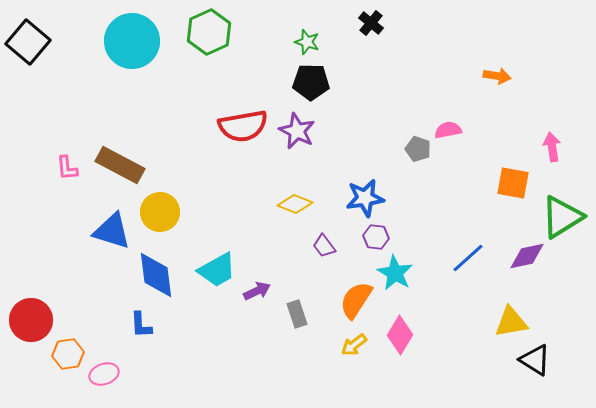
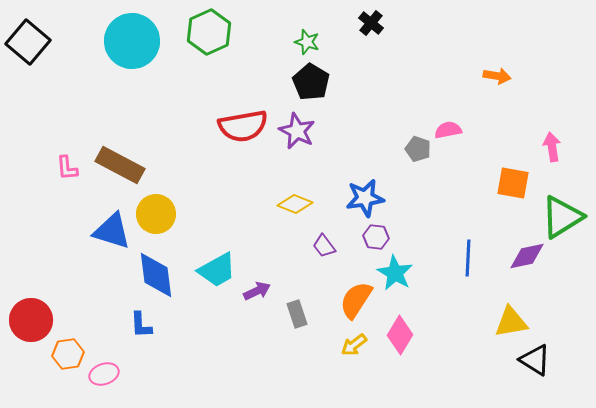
black pentagon: rotated 30 degrees clockwise
yellow circle: moved 4 px left, 2 px down
blue line: rotated 45 degrees counterclockwise
